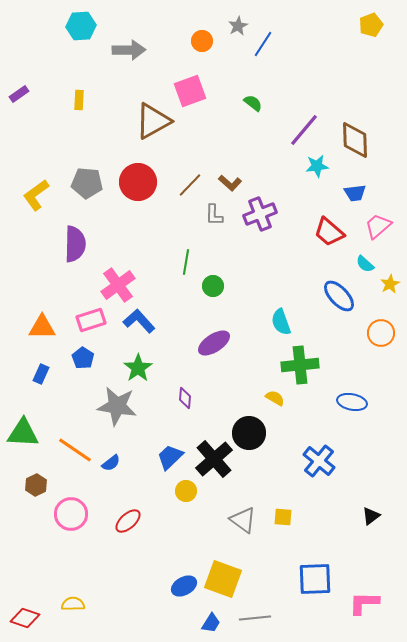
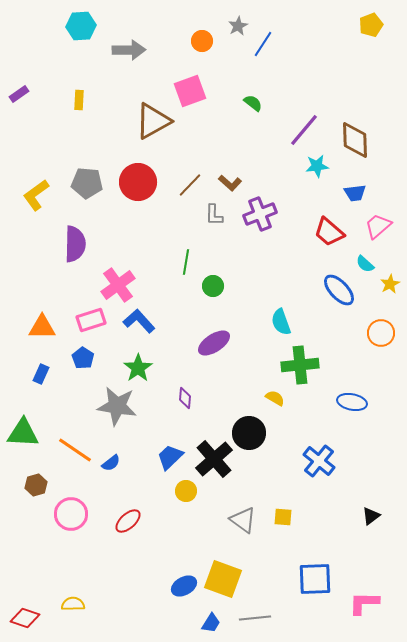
blue ellipse at (339, 296): moved 6 px up
brown hexagon at (36, 485): rotated 10 degrees clockwise
